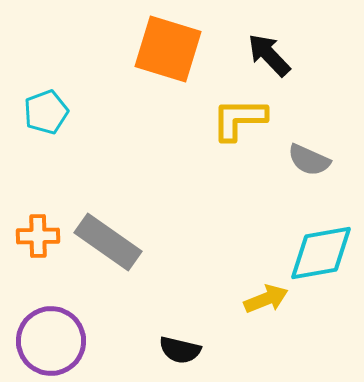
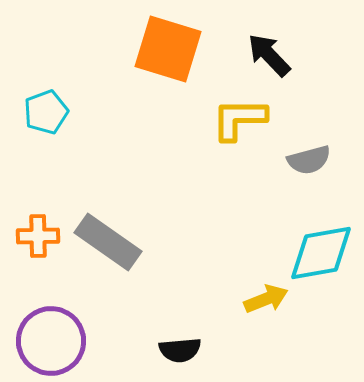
gray semicircle: rotated 39 degrees counterclockwise
black semicircle: rotated 18 degrees counterclockwise
